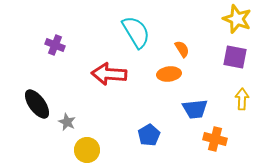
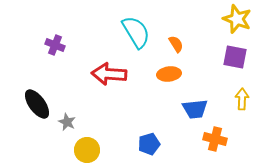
orange semicircle: moved 6 px left, 5 px up
blue pentagon: moved 9 px down; rotated 15 degrees clockwise
